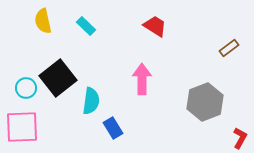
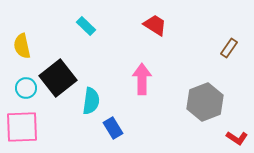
yellow semicircle: moved 21 px left, 25 px down
red trapezoid: moved 1 px up
brown rectangle: rotated 18 degrees counterclockwise
red L-shape: moved 3 px left; rotated 95 degrees clockwise
